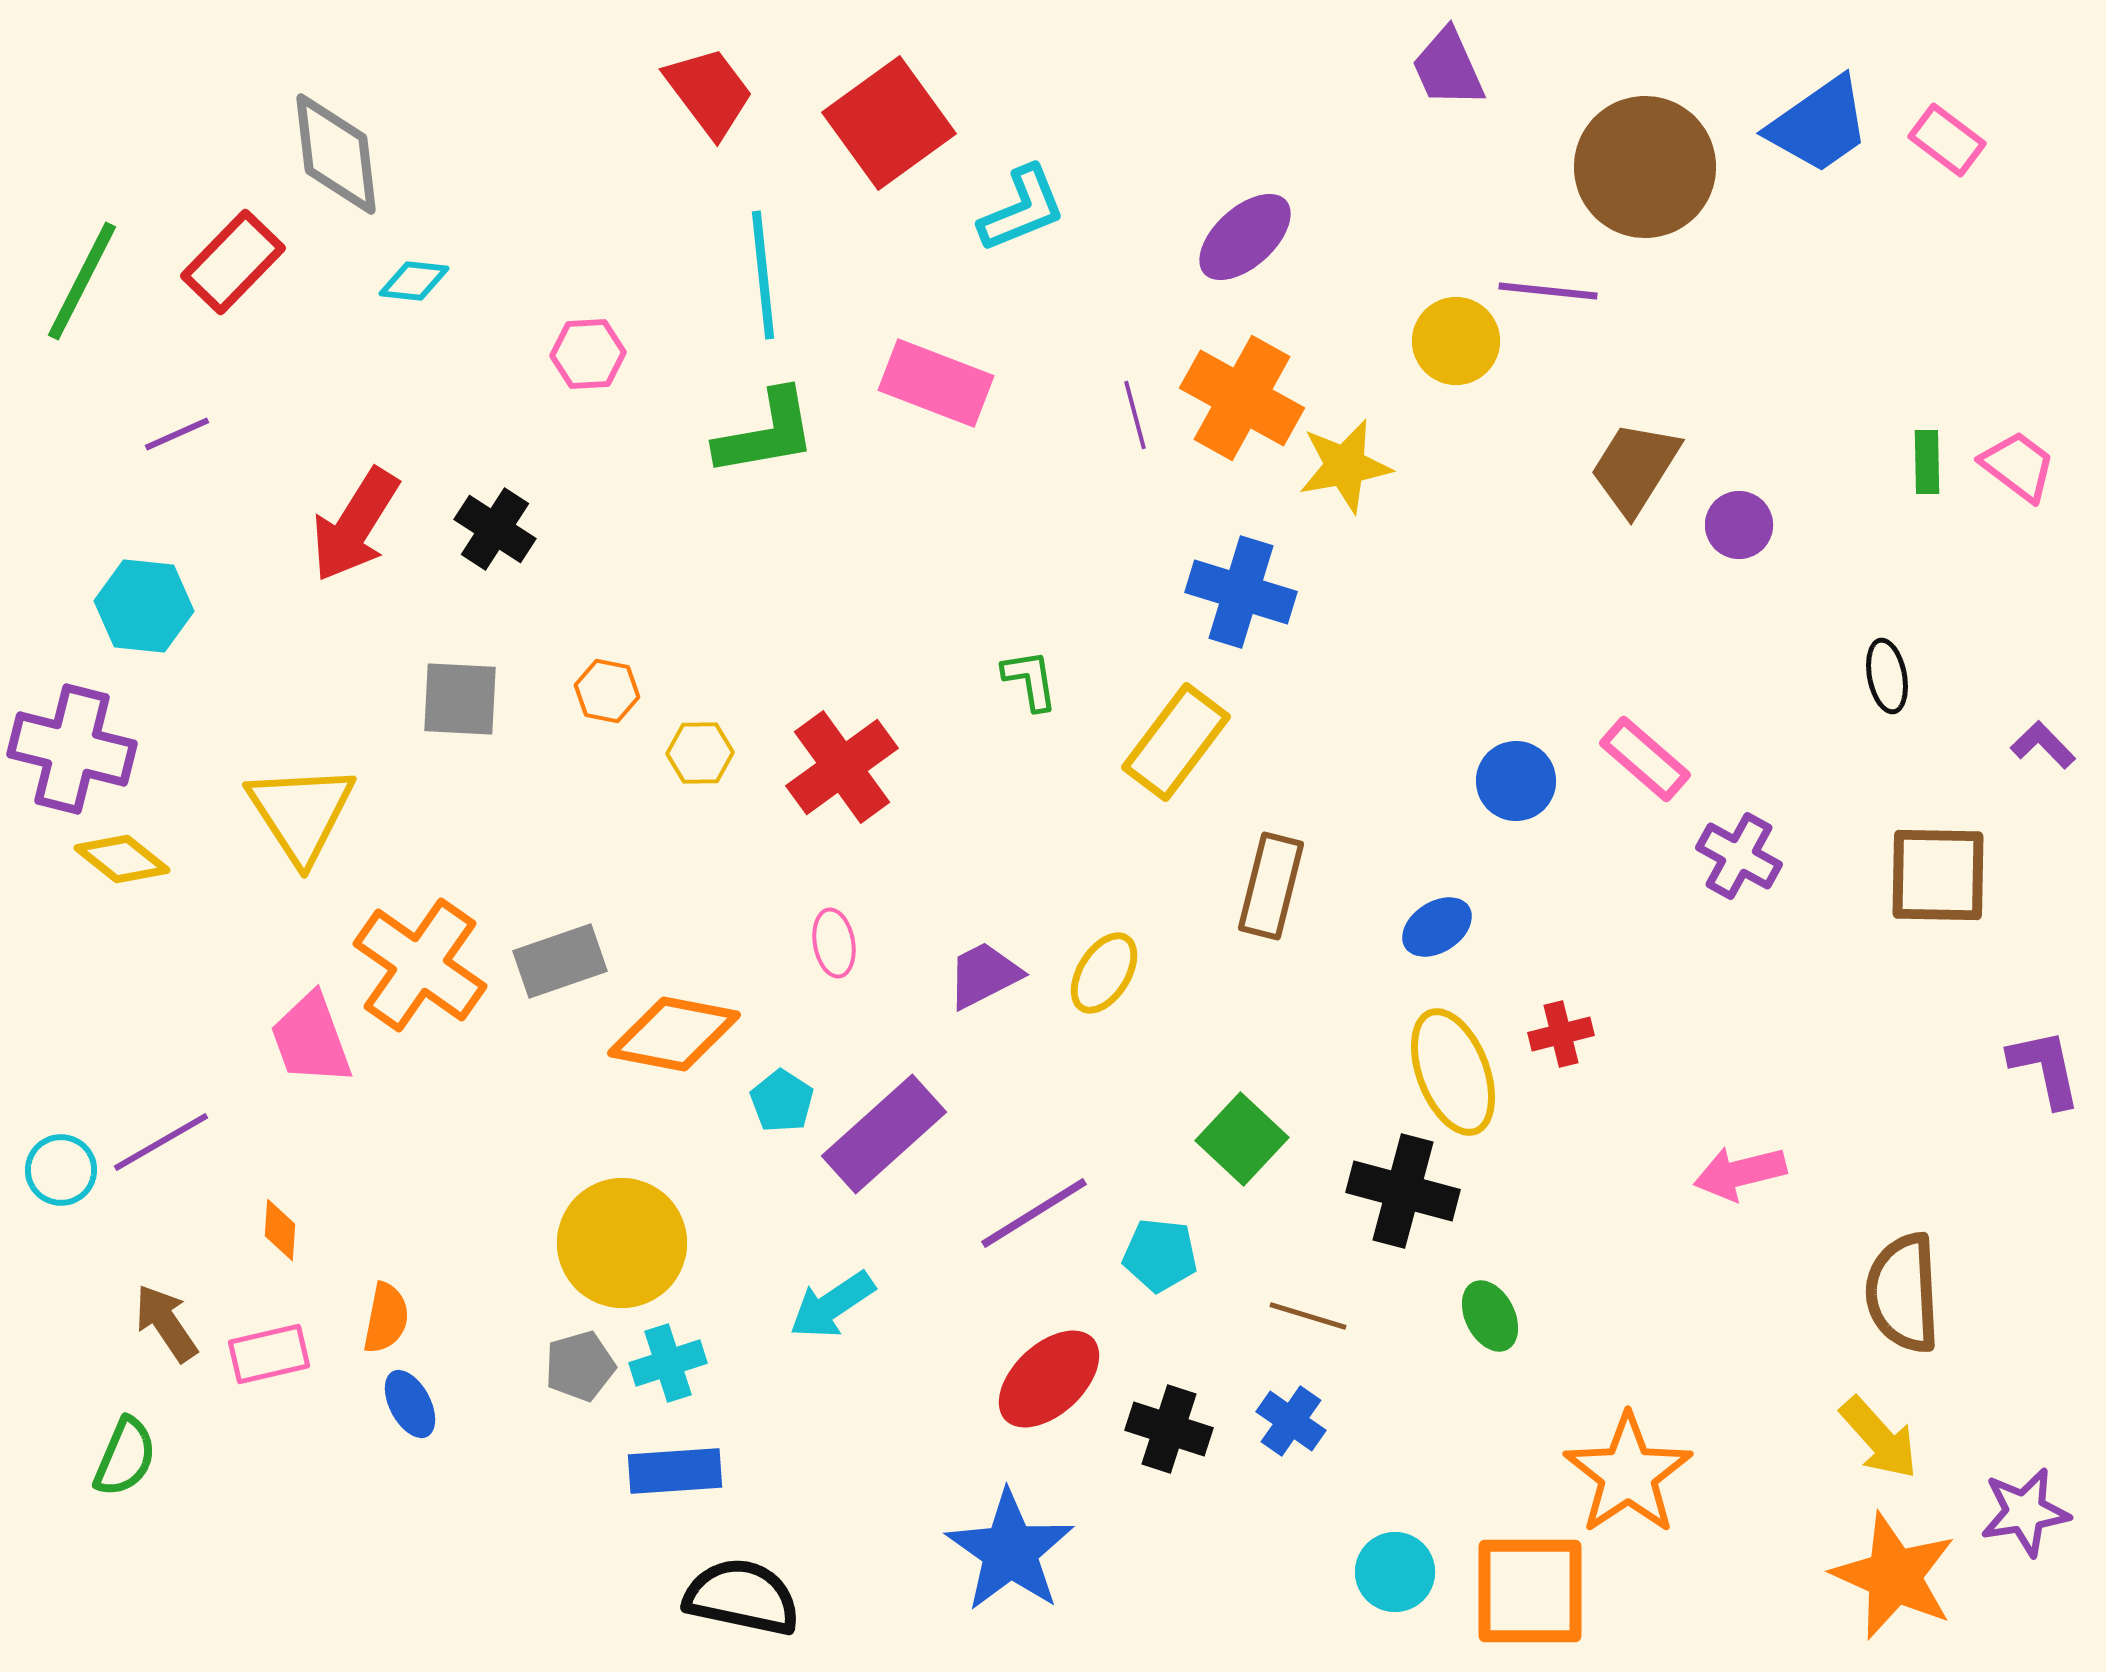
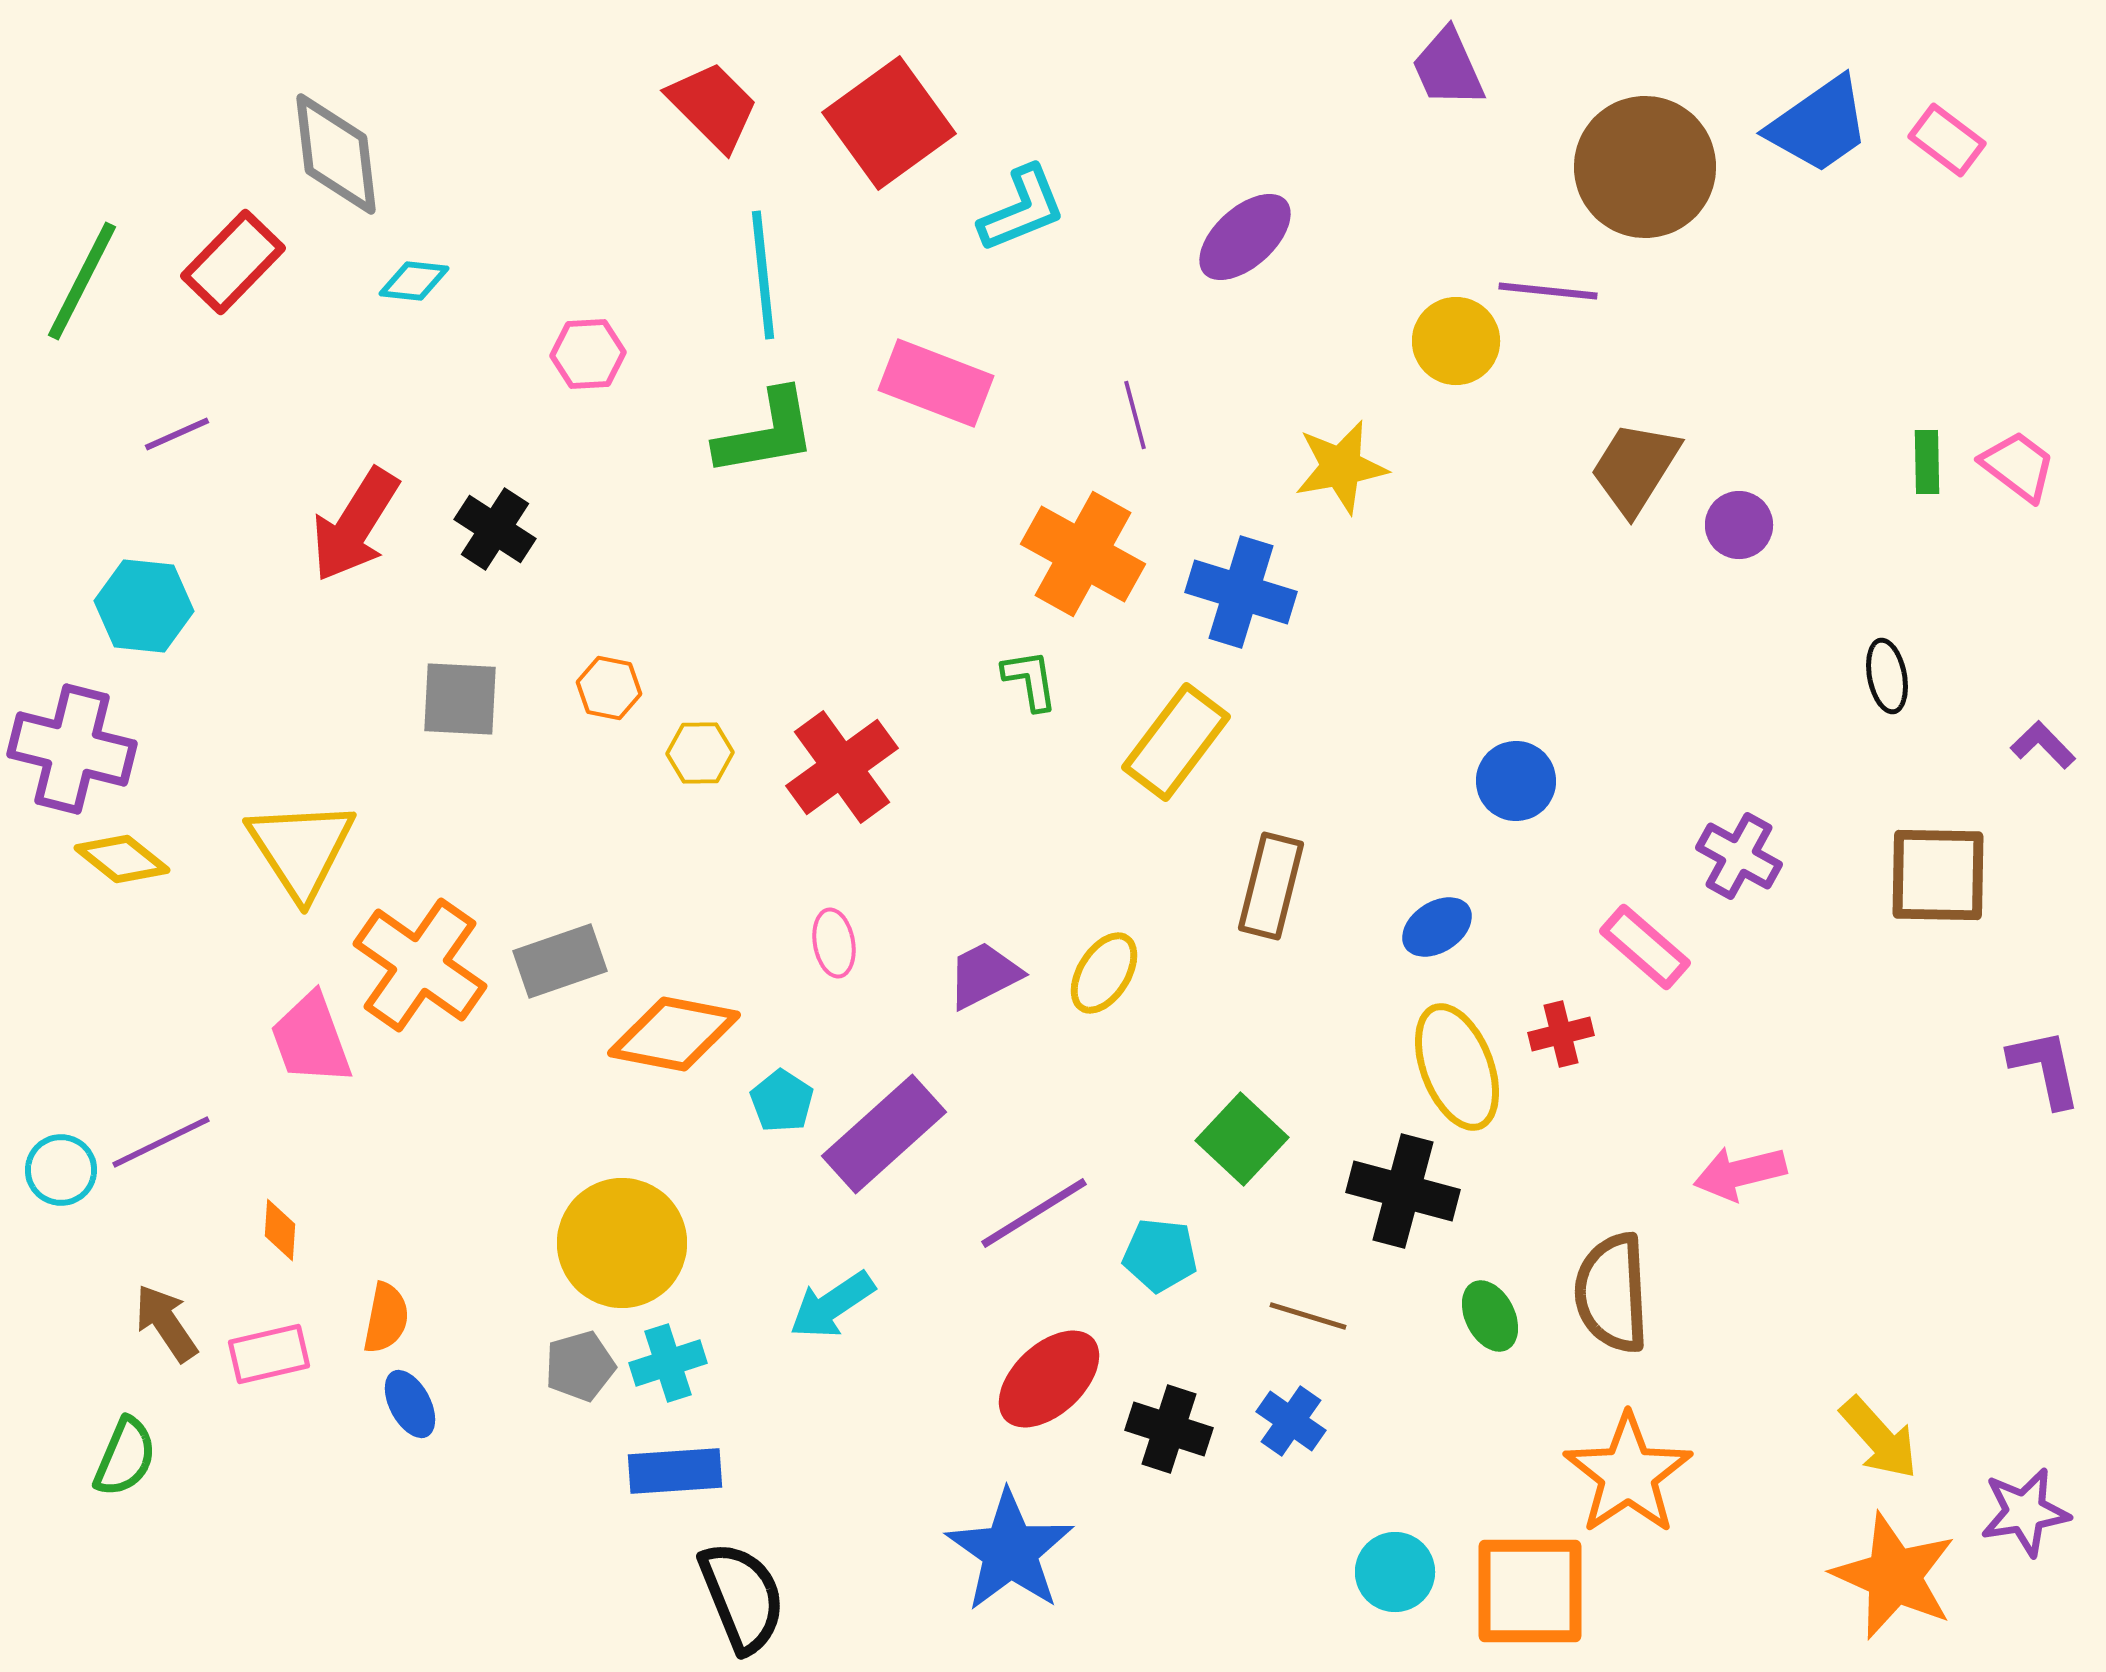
red trapezoid at (709, 92): moved 4 px right, 14 px down; rotated 8 degrees counterclockwise
orange cross at (1242, 398): moved 159 px left, 156 px down
yellow star at (1345, 466): moved 4 px left, 1 px down
orange hexagon at (607, 691): moved 2 px right, 3 px up
pink rectangle at (1645, 759): moved 188 px down
yellow triangle at (301, 813): moved 36 px down
yellow ellipse at (1453, 1072): moved 4 px right, 5 px up
purple line at (161, 1142): rotated 4 degrees clockwise
brown semicircle at (1903, 1293): moved 291 px left
black semicircle at (742, 1597): rotated 56 degrees clockwise
